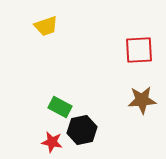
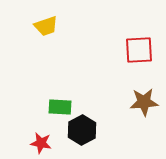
brown star: moved 2 px right, 2 px down
green rectangle: rotated 25 degrees counterclockwise
black hexagon: rotated 16 degrees counterclockwise
red star: moved 11 px left, 1 px down
